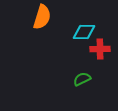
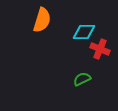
orange semicircle: moved 3 px down
red cross: rotated 24 degrees clockwise
